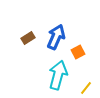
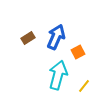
yellow line: moved 2 px left, 2 px up
